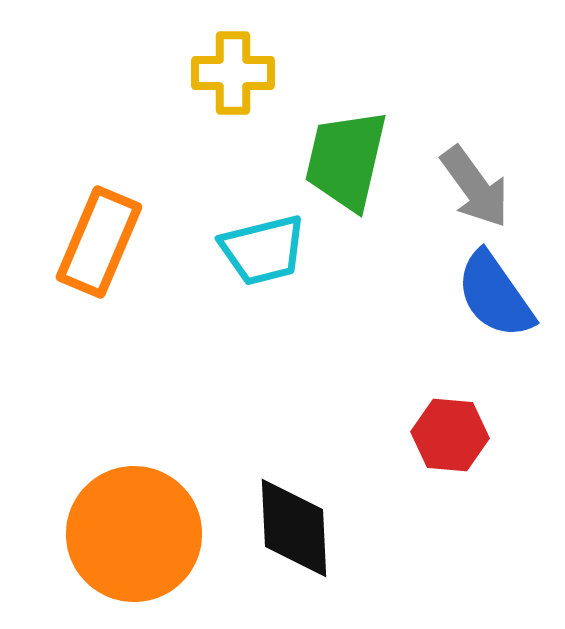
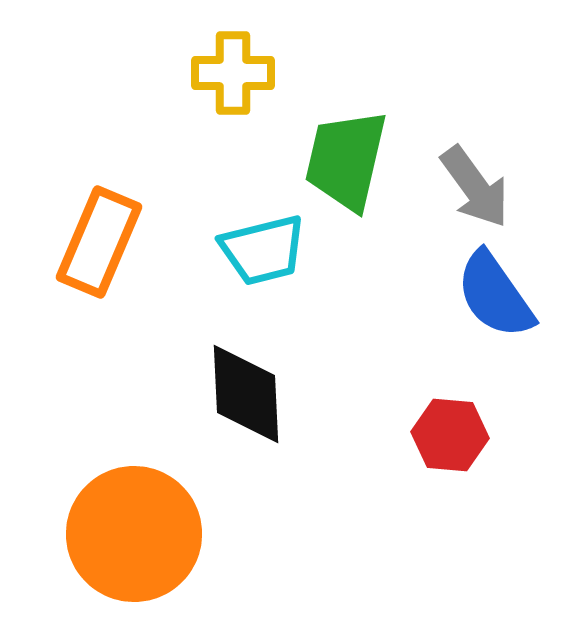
black diamond: moved 48 px left, 134 px up
